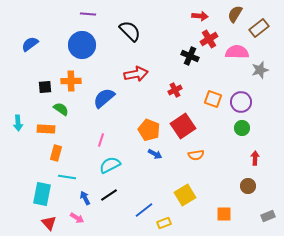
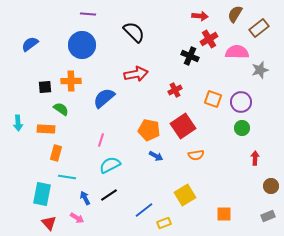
black semicircle at (130, 31): moved 4 px right, 1 px down
orange pentagon at (149, 130): rotated 10 degrees counterclockwise
blue arrow at (155, 154): moved 1 px right, 2 px down
brown circle at (248, 186): moved 23 px right
